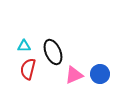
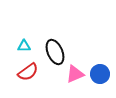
black ellipse: moved 2 px right
red semicircle: moved 3 px down; rotated 140 degrees counterclockwise
pink triangle: moved 1 px right, 1 px up
